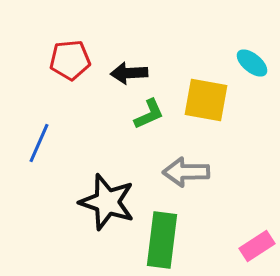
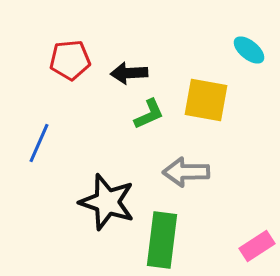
cyan ellipse: moved 3 px left, 13 px up
